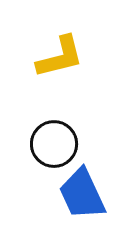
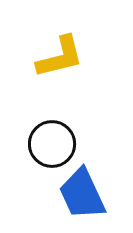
black circle: moved 2 px left
